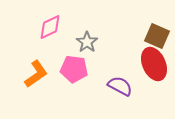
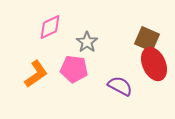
brown square: moved 10 px left, 3 px down
